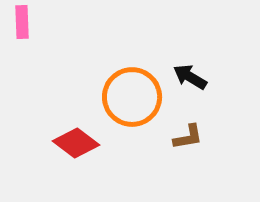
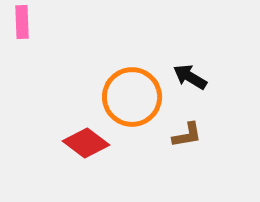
brown L-shape: moved 1 px left, 2 px up
red diamond: moved 10 px right
